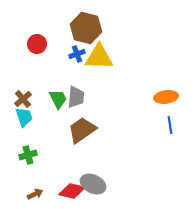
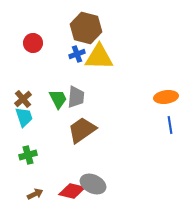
red circle: moved 4 px left, 1 px up
